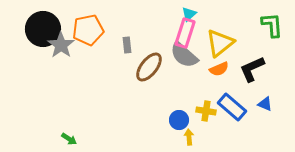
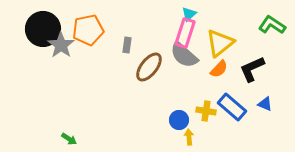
green L-shape: rotated 52 degrees counterclockwise
gray rectangle: rotated 14 degrees clockwise
orange semicircle: rotated 24 degrees counterclockwise
